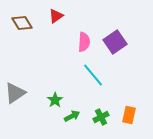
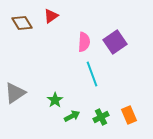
red triangle: moved 5 px left
cyan line: moved 1 px left, 1 px up; rotated 20 degrees clockwise
orange rectangle: rotated 36 degrees counterclockwise
